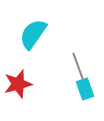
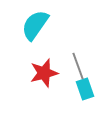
cyan semicircle: moved 2 px right, 9 px up
red star: moved 26 px right, 11 px up
